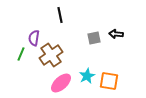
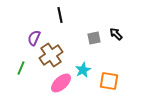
black arrow: rotated 40 degrees clockwise
purple semicircle: rotated 14 degrees clockwise
green line: moved 14 px down
cyan star: moved 4 px left, 6 px up
